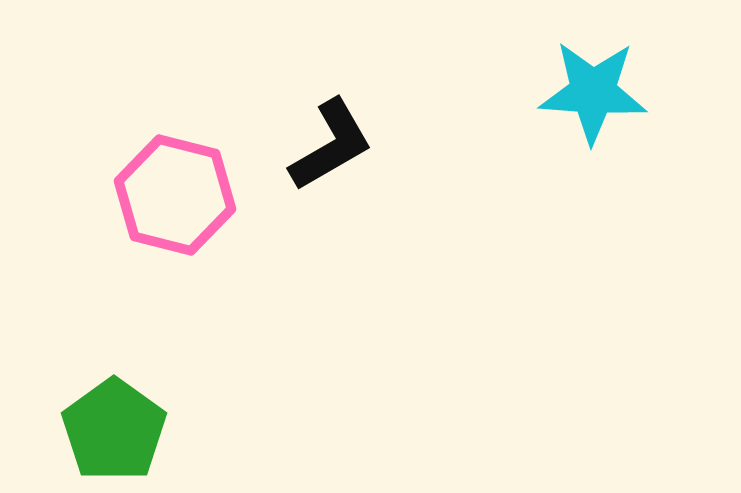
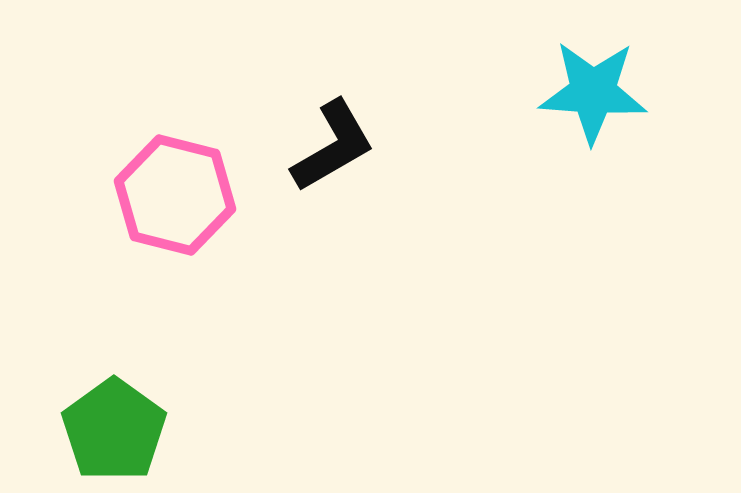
black L-shape: moved 2 px right, 1 px down
